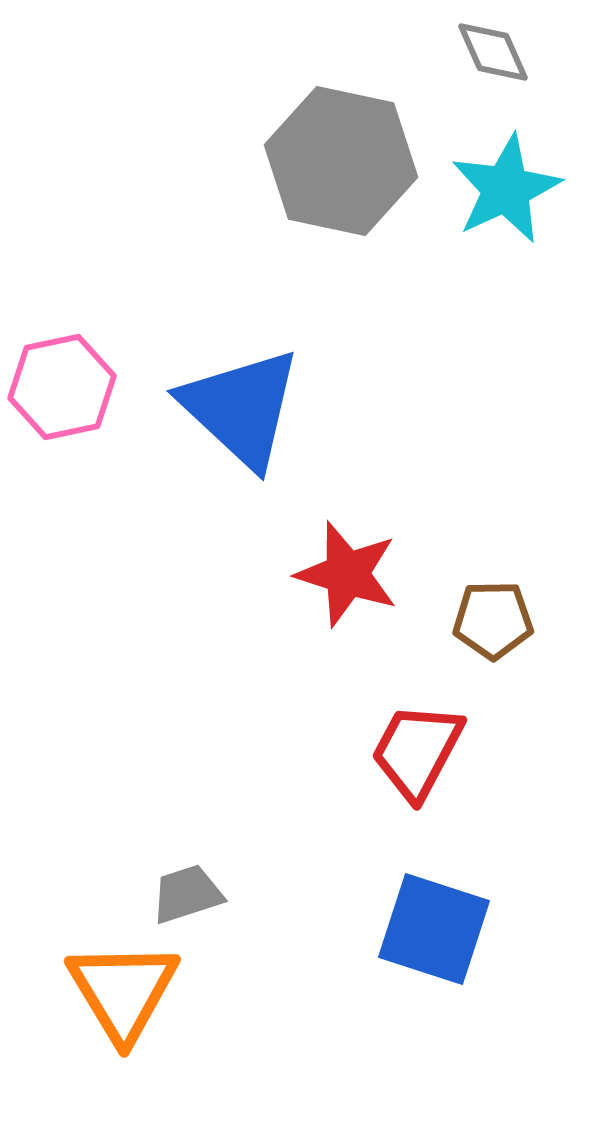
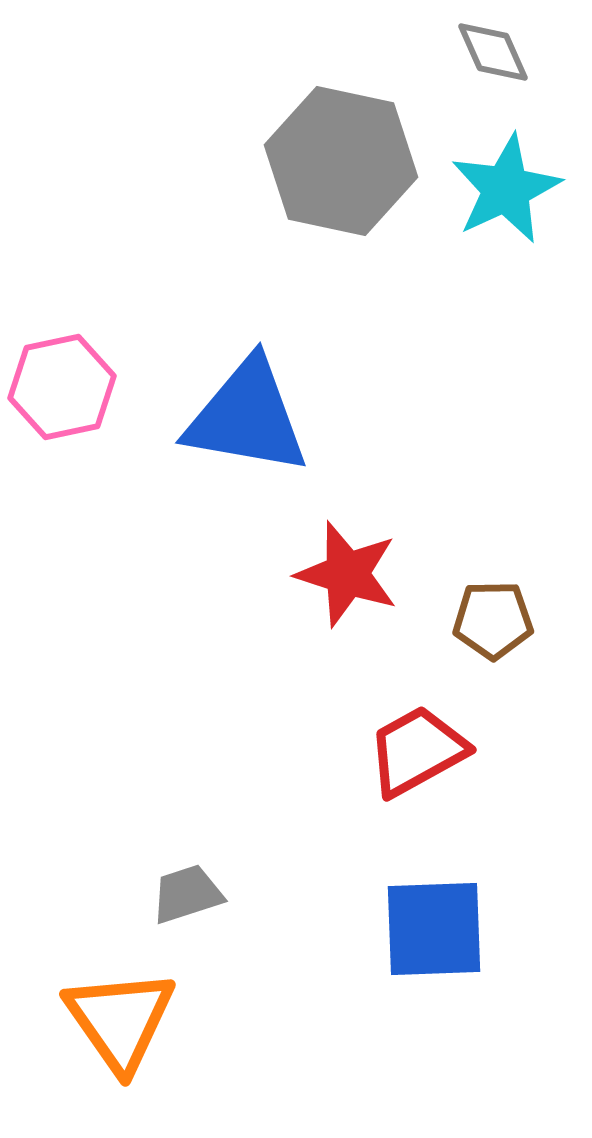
blue triangle: moved 6 px right, 9 px down; rotated 33 degrees counterclockwise
red trapezoid: rotated 33 degrees clockwise
blue square: rotated 20 degrees counterclockwise
orange triangle: moved 3 px left, 29 px down; rotated 4 degrees counterclockwise
